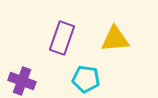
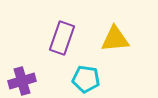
purple cross: rotated 36 degrees counterclockwise
